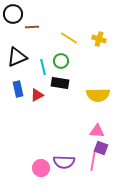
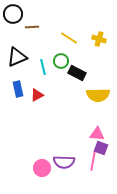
black rectangle: moved 17 px right, 10 px up; rotated 18 degrees clockwise
pink triangle: moved 3 px down
pink circle: moved 1 px right
